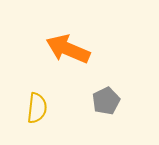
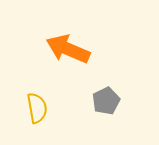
yellow semicircle: rotated 16 degrees counterclockwise
